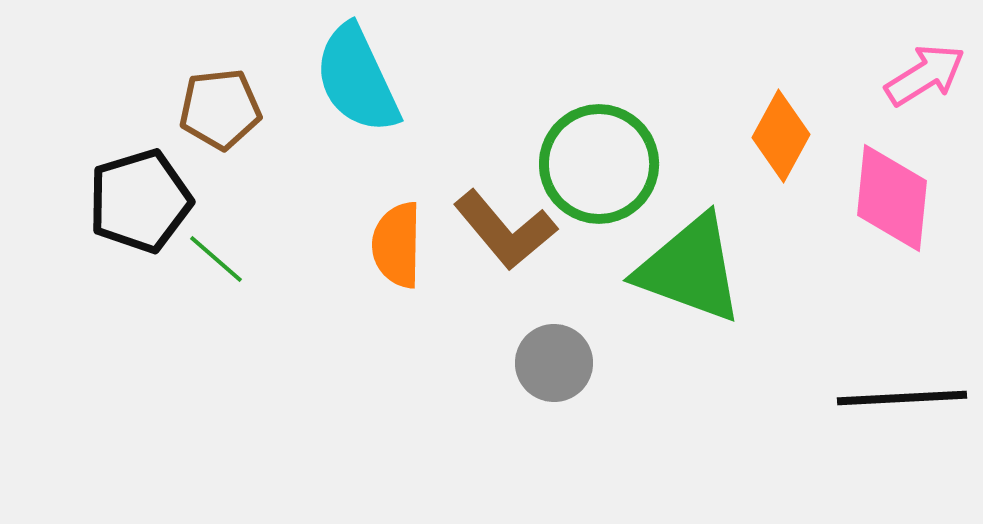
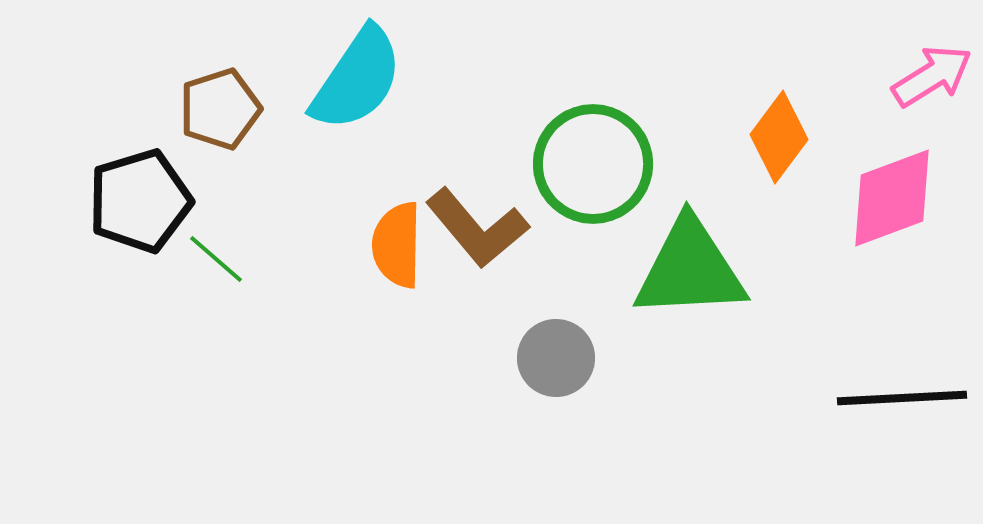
pink arrow: moved 7 px right, 1 px down
cyan semicircle: rotated 121 degrees counterclockwise
brown pentagon: rotated 12 degrees counterclockwise
orange diamond: moved 2 px left, 1 px down; rotated 8 degrees clockwise
green circle: moved 6 px left
pink diamond: rotated 64 degrees clockwise
brown L-shape: moved 28 px left, 2 px up
green triangle: rotated 23 degrees counterclockwise
gray circle: moved 2 px right, 5 px up
